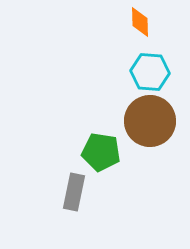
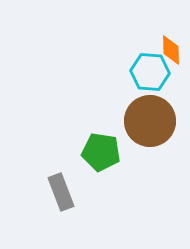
orange diamond: moved 31 px right, 28 px down
gray rectangle: moved 13 px left; rotated 33 degrees counterclockwise
